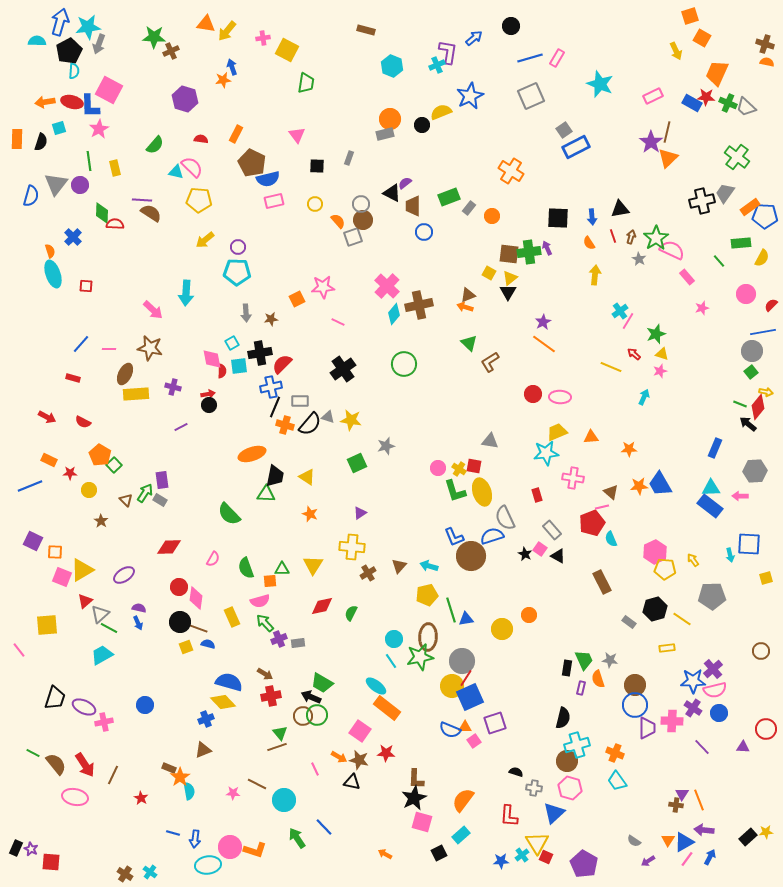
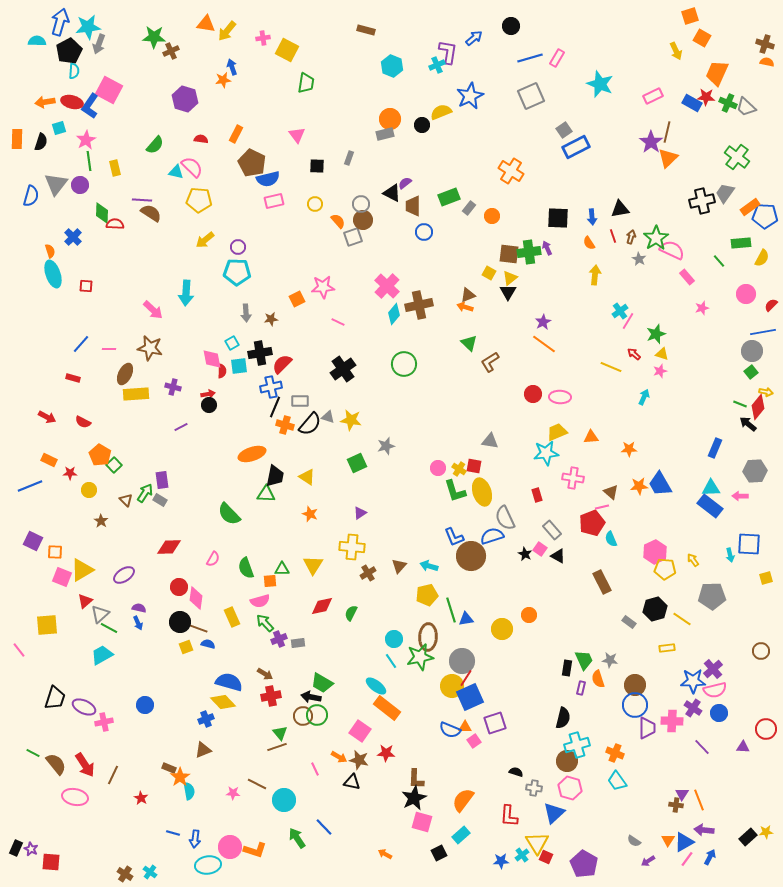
blue L-shape at (90, 106): rotated 35 degrees clockwise
pink star at (99, 129): moved 13 px left, 11 px down
black arrow at (311, 697): rotated 12 degrees counterclockwise
